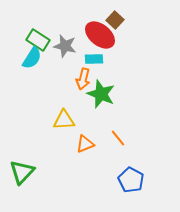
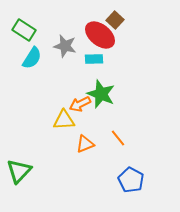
green rectangle: moved 14 px left, 10 px up
orange arrow: moved 3 px left, 25 px down; rotated 50 degrees clockwise
green triangle: moved 3 px left, 1 px up
